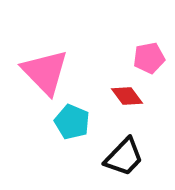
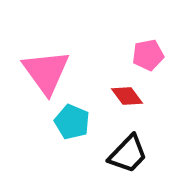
pink pentagon: moved 1 px left, 3 px up
pink triangle: moved 1 px right; rotated 8 degrees clockwise
black trapezoid: moved 4 px right, 3 px up
